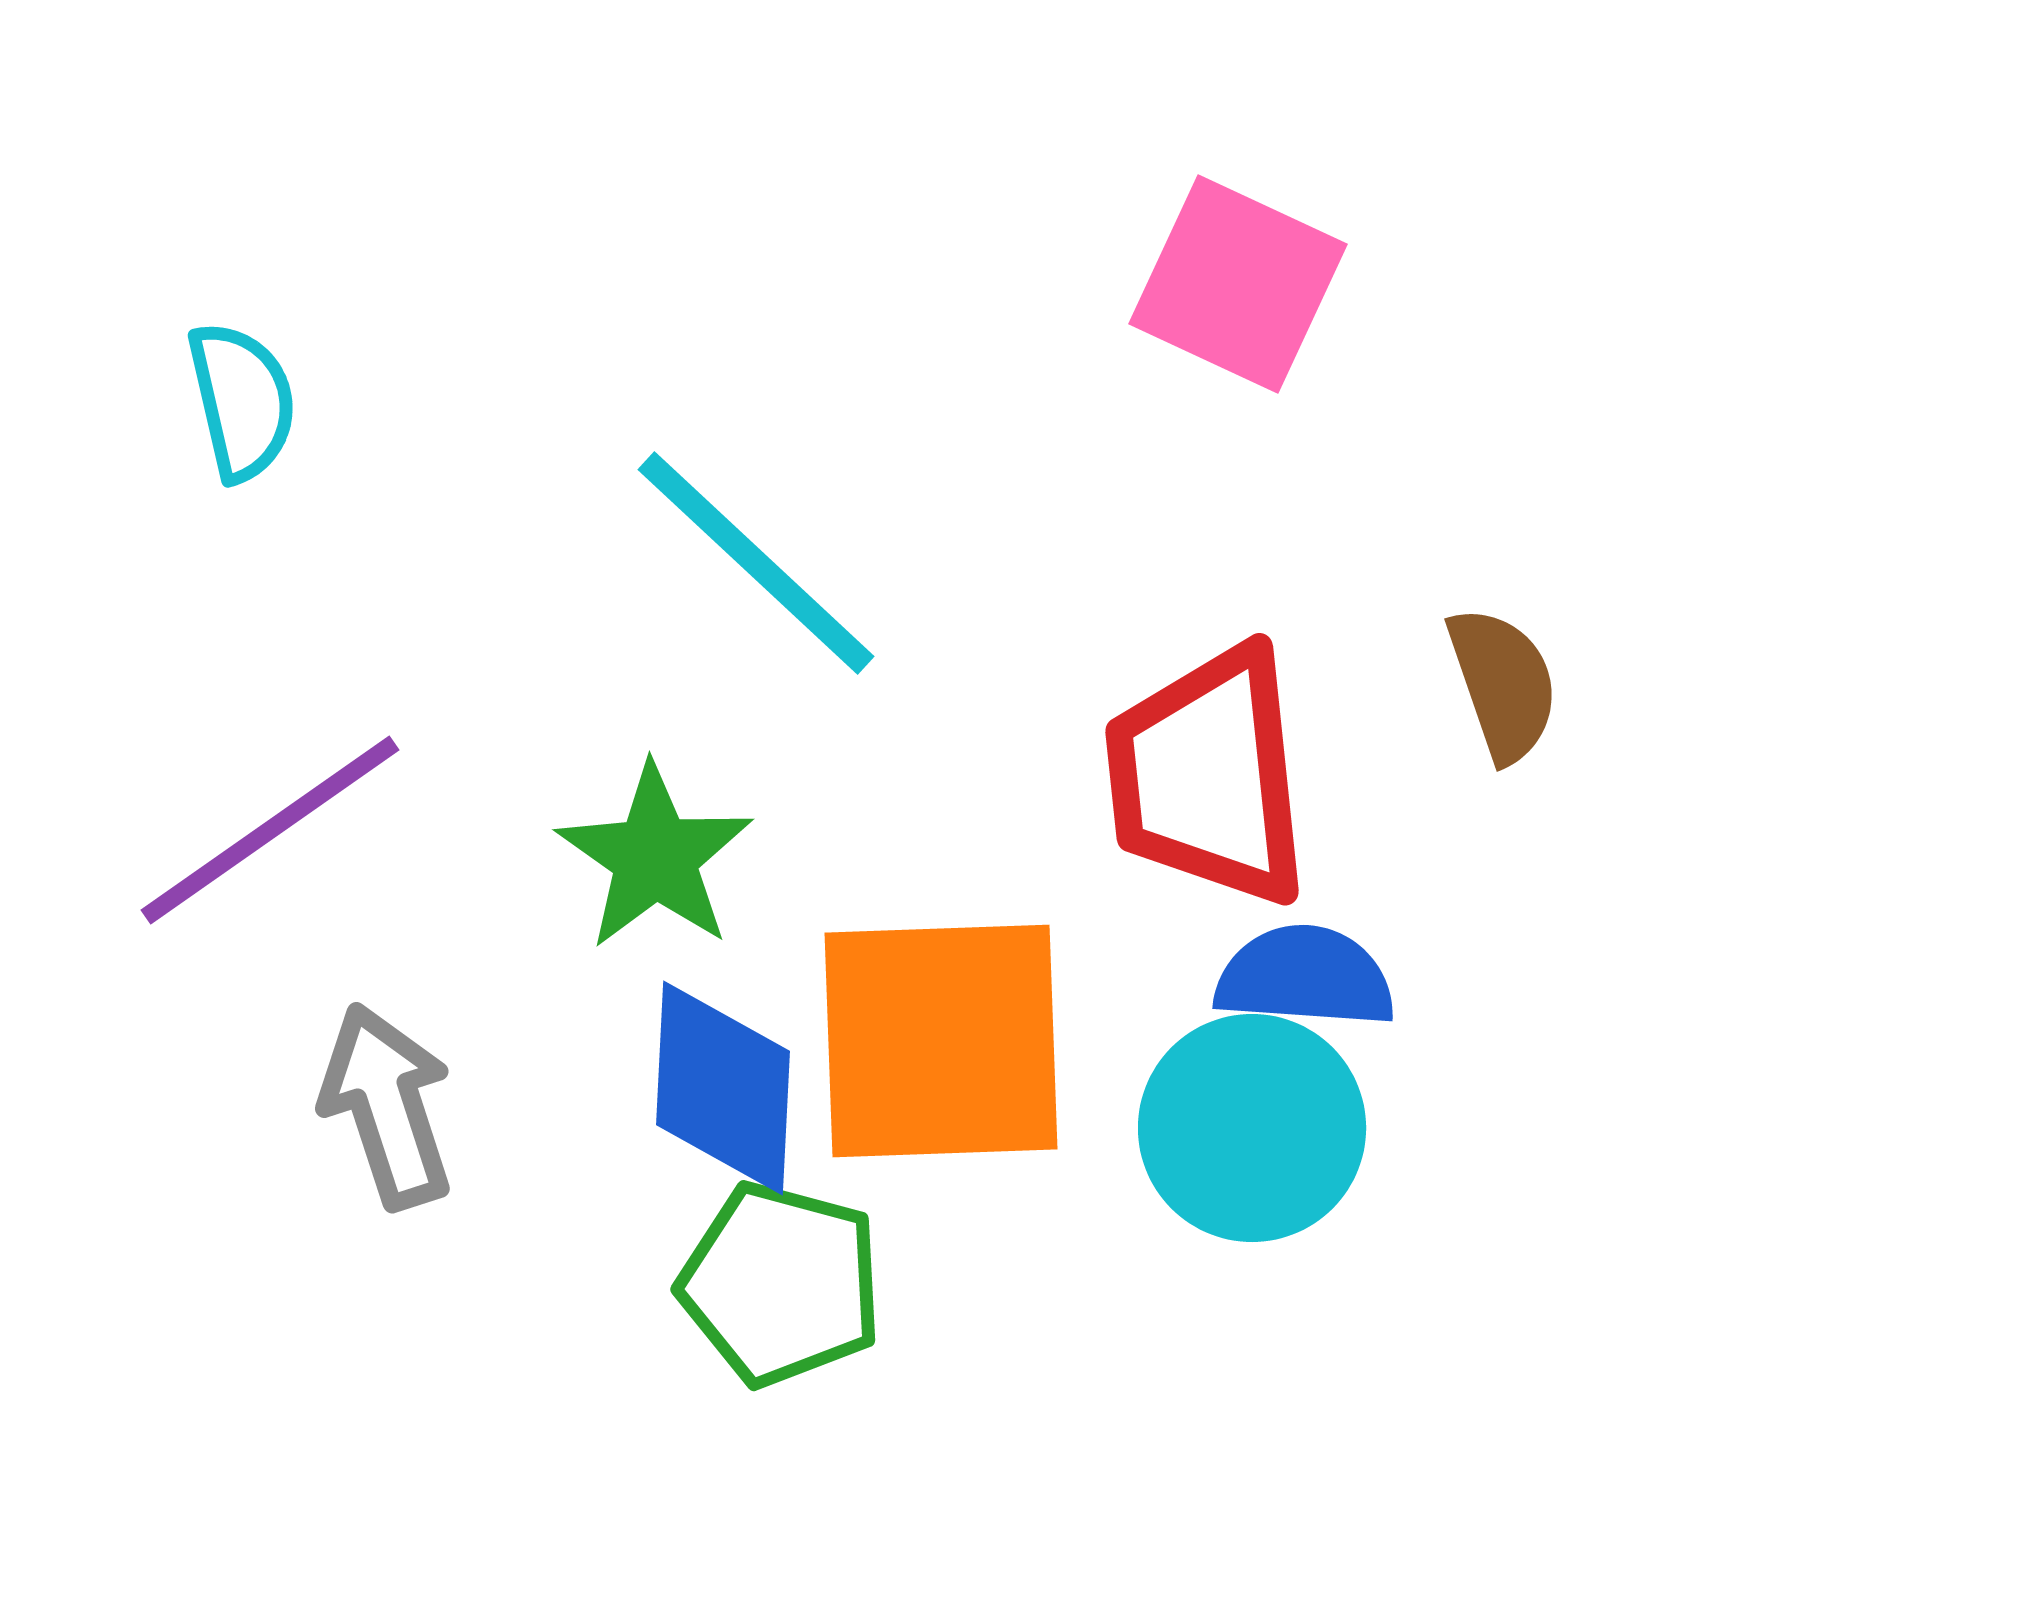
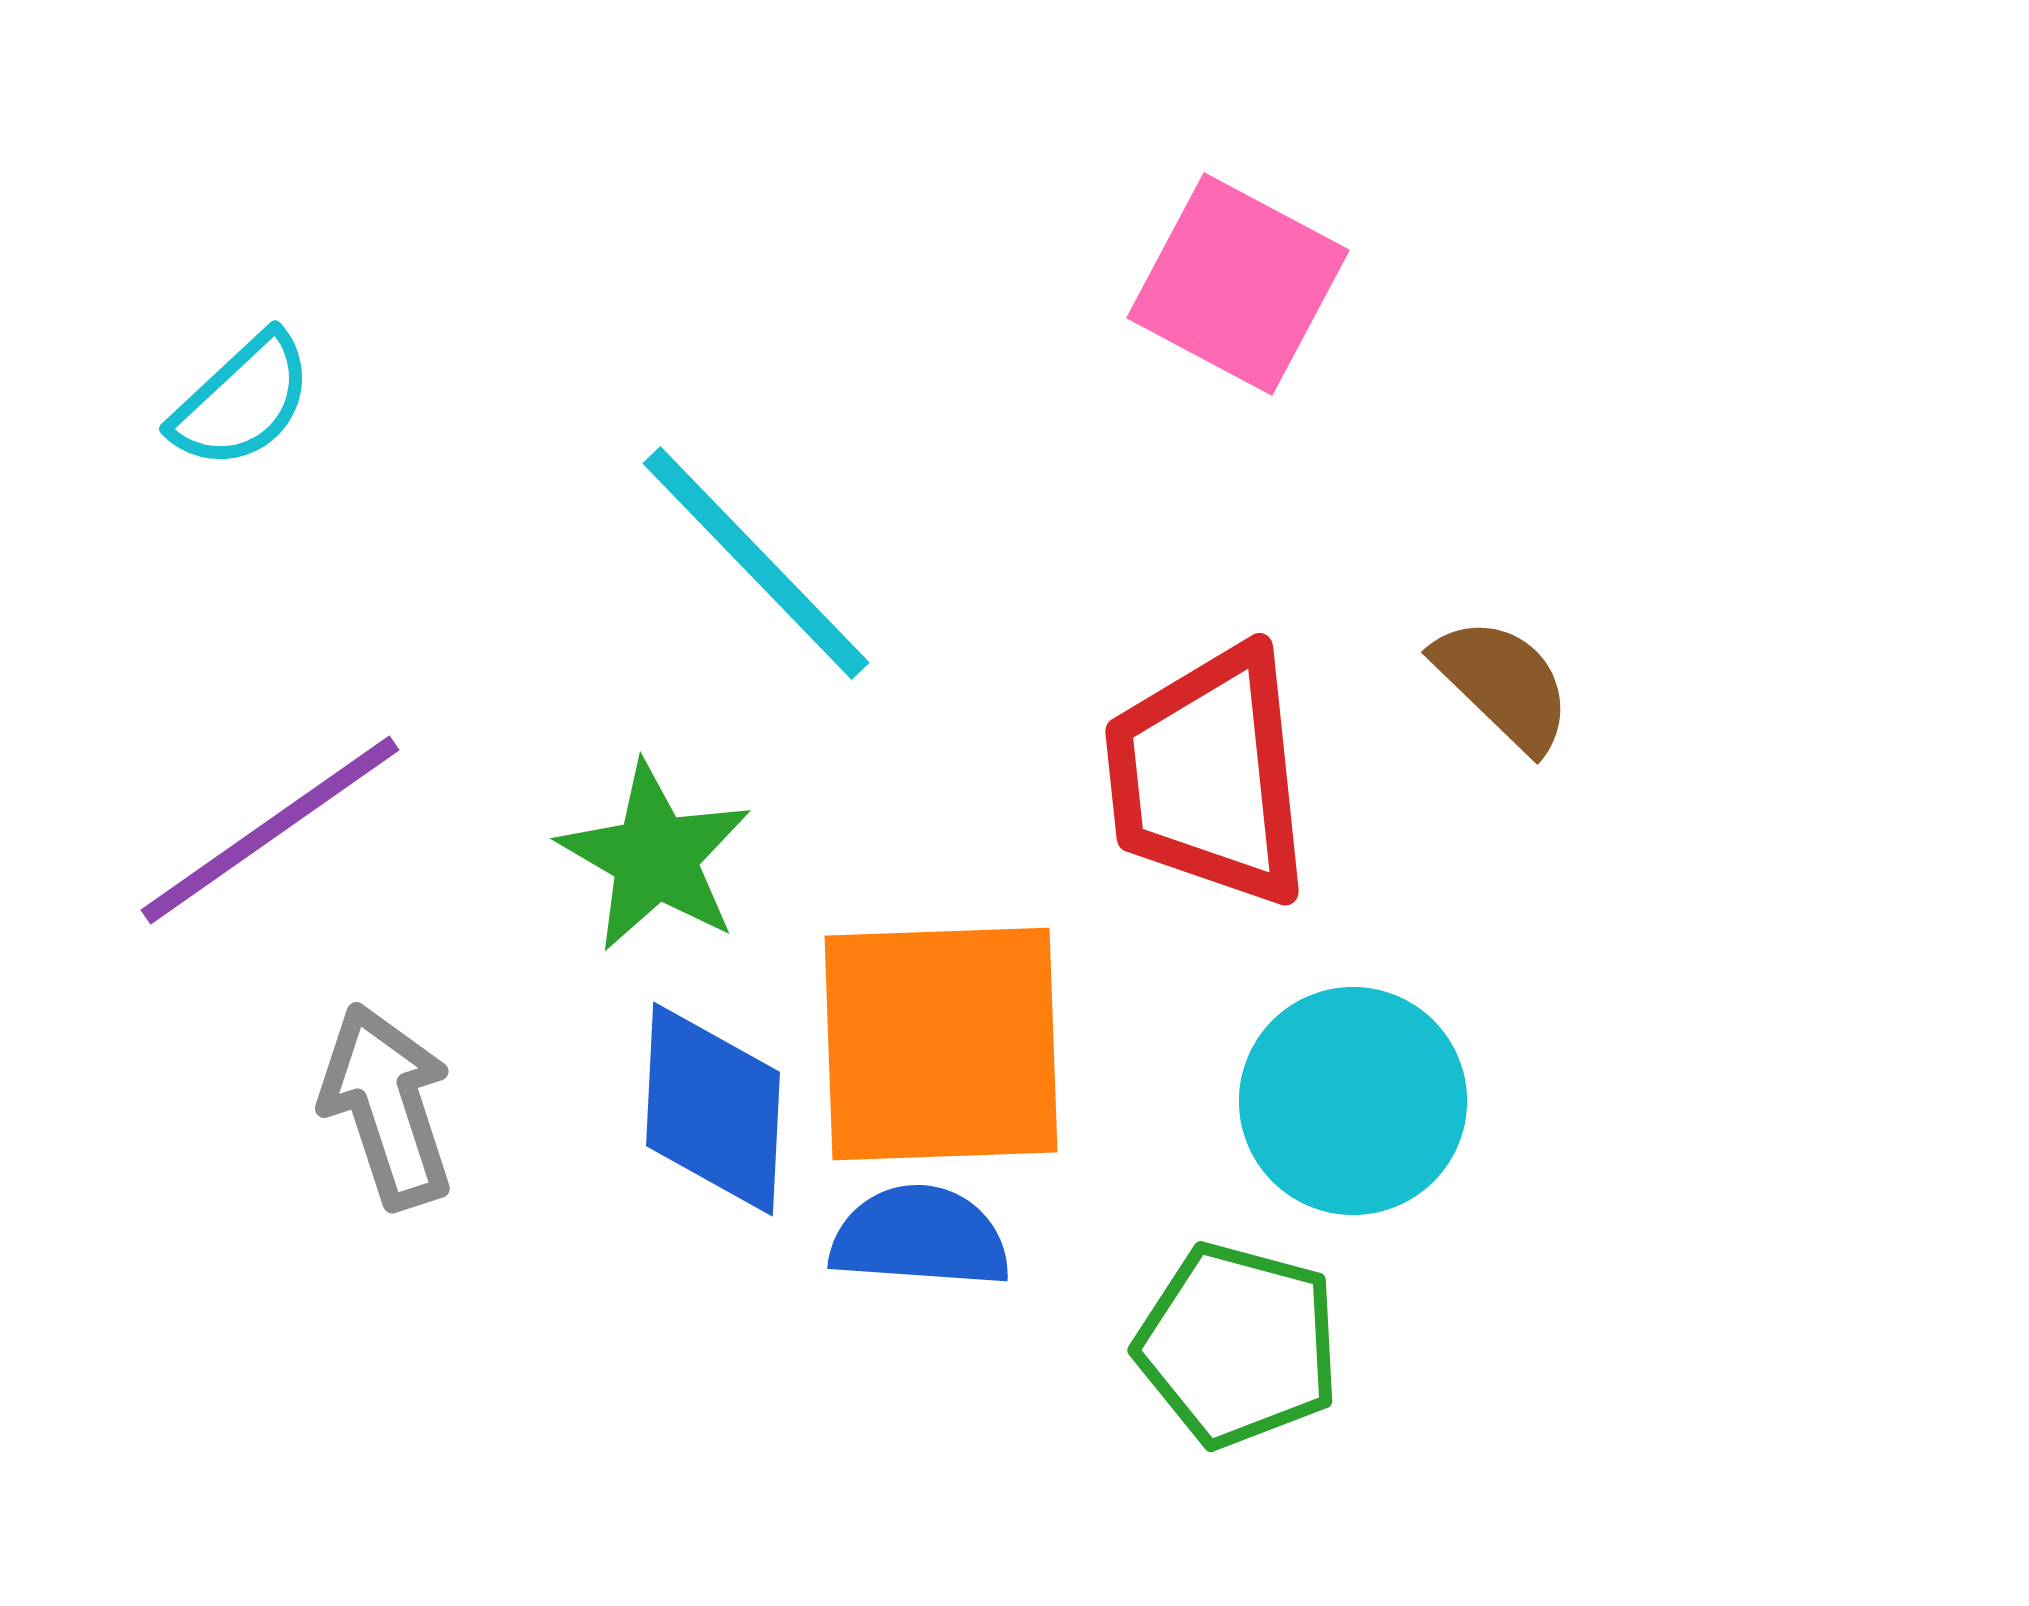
pink square: rotated 3 degrees clockwise
cyan semicircle: rotated 60 degrees clockwise
cyan line: rotated 3 degrees clockwise
brown semicircle: rotated 27 degrees counterclockwise
green star: rotated 5 degrees counterclockwise
blue semicircle: moved 385 px left, 260 px down
orange square: moved 3 px down
blue diamond: moved 10 px left, 21 px down
cyan circle: moved 101 px right, 27 px up
green pentagon: moved 457 px right, 61 px down
